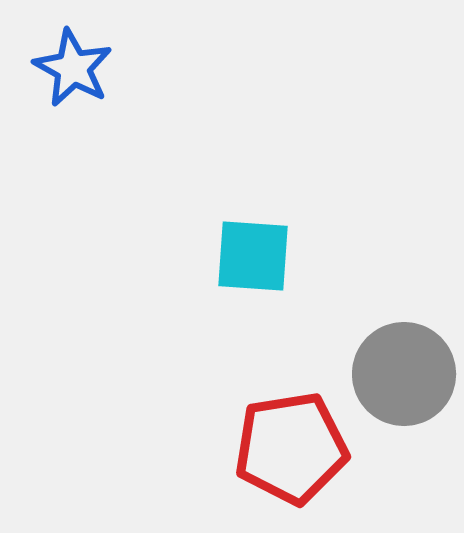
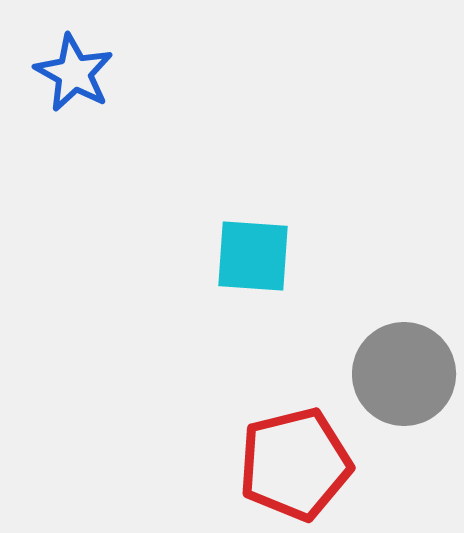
blue star: moved 1 px right, 5 px down
red pentagon: moved 4 px right, 16 px down; rotated 5 degrees counterclockwise
